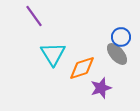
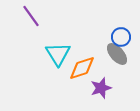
purple line: moved 3 px left
cyan triangle: moved 5 px right
